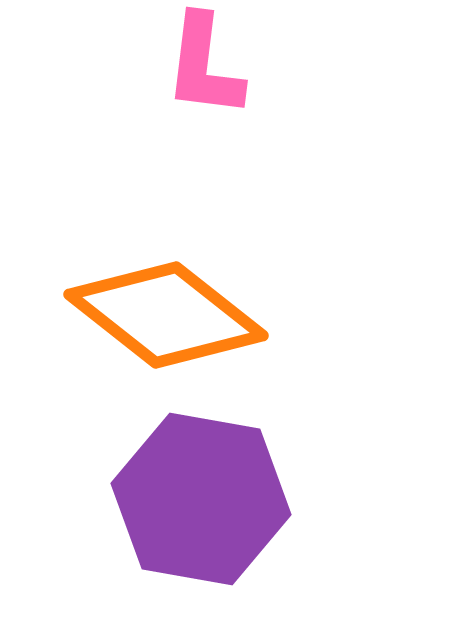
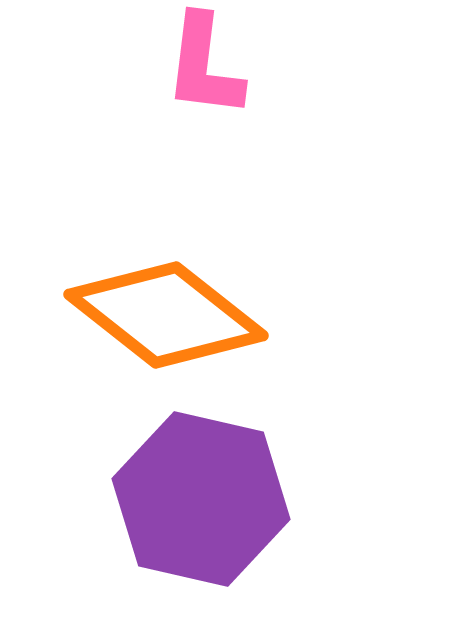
purple hexagon: rotated 3 degrees clockwise
